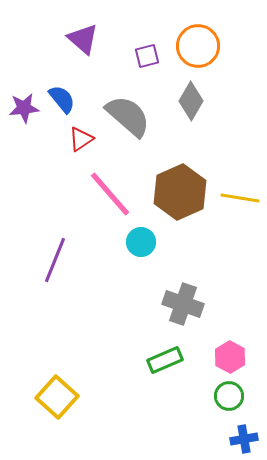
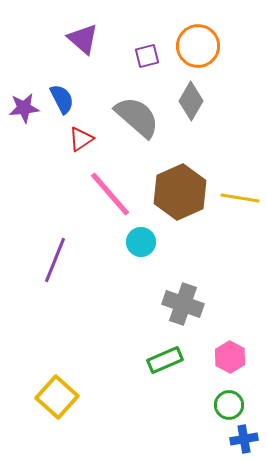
blue semicircle: rotated 12 degrees clockwise
gray semicircle: moved 9 px right, 1 px down
green circle: moved 9 px down
